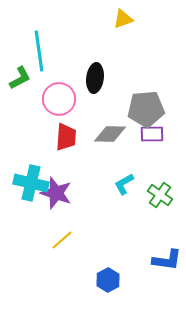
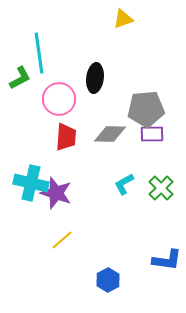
cyan line: moved 2 px down
green cross: moved 1 px right, 7 px up; rotated 10 degrees clockwise
